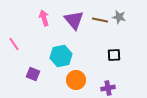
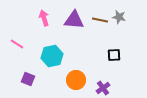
purple triangle: rotated 45 degrees counterclockwise
pink line: moved 3 px right; rotated 24 degrees counterclockwise
cyan hexagon: moved 9 px left
purple square: moved 5 px left, 5 px down
purple cross: moved 5 px left; rotated 24 degrees counterclockwise
